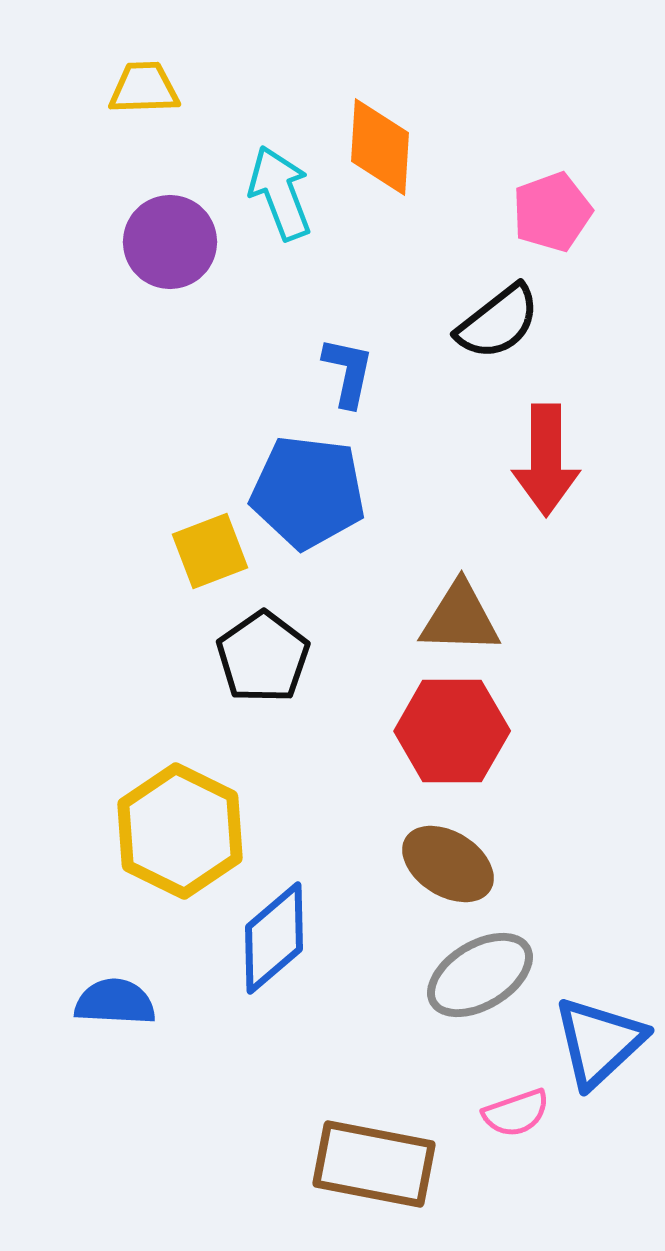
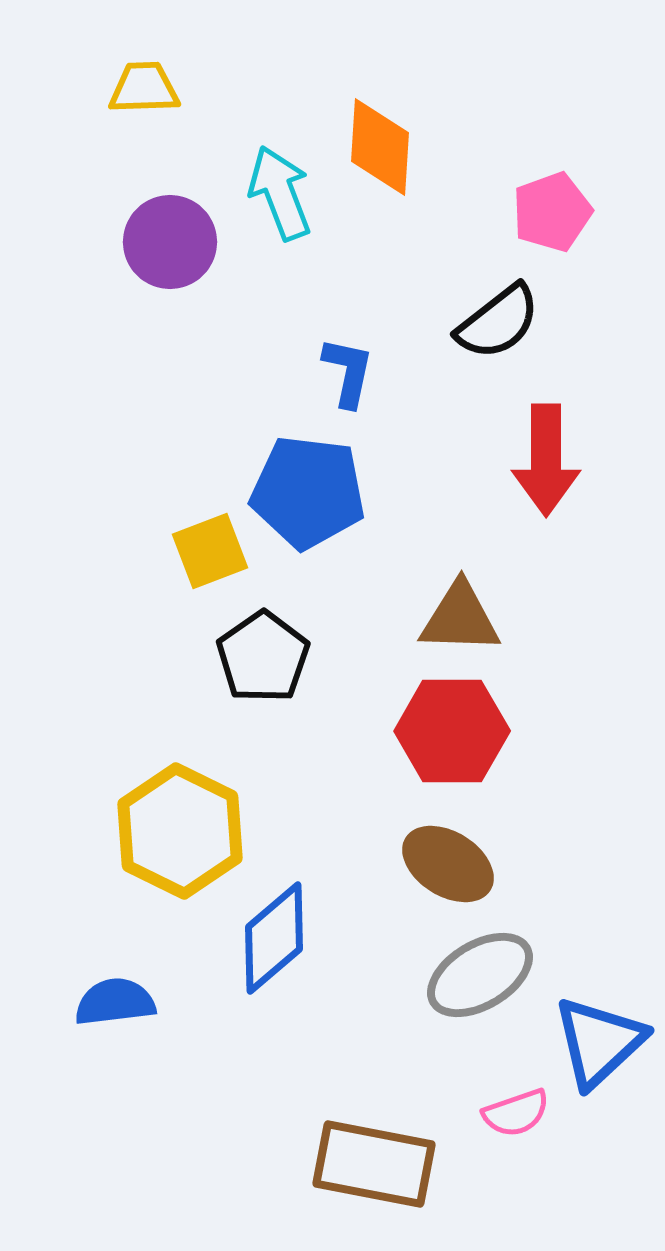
blue semicircle: rotated 10 degrees counterclockwise
